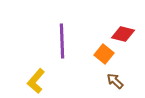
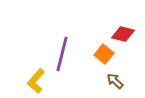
purple line: moved 13 px down; rotated 16 degrees clockwise
